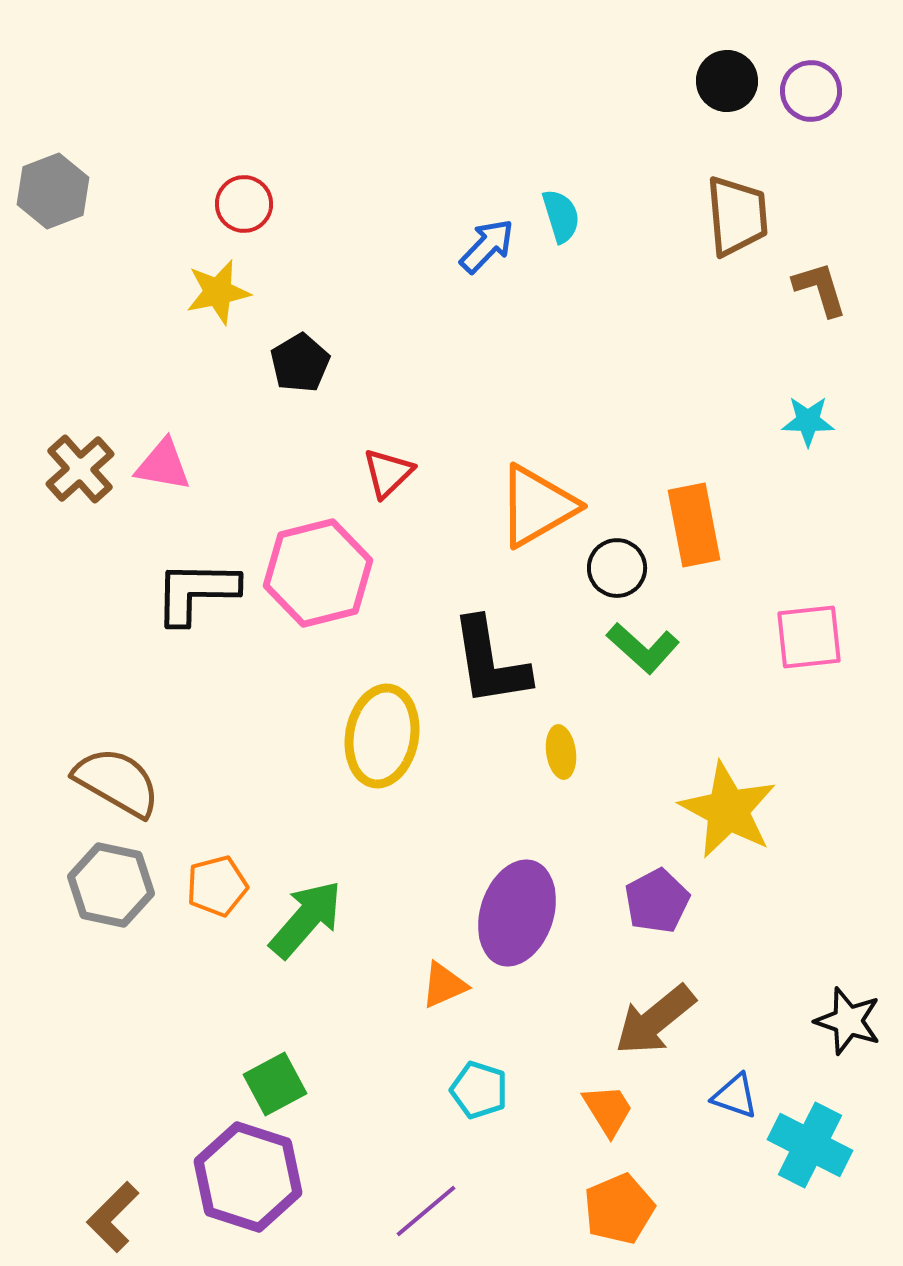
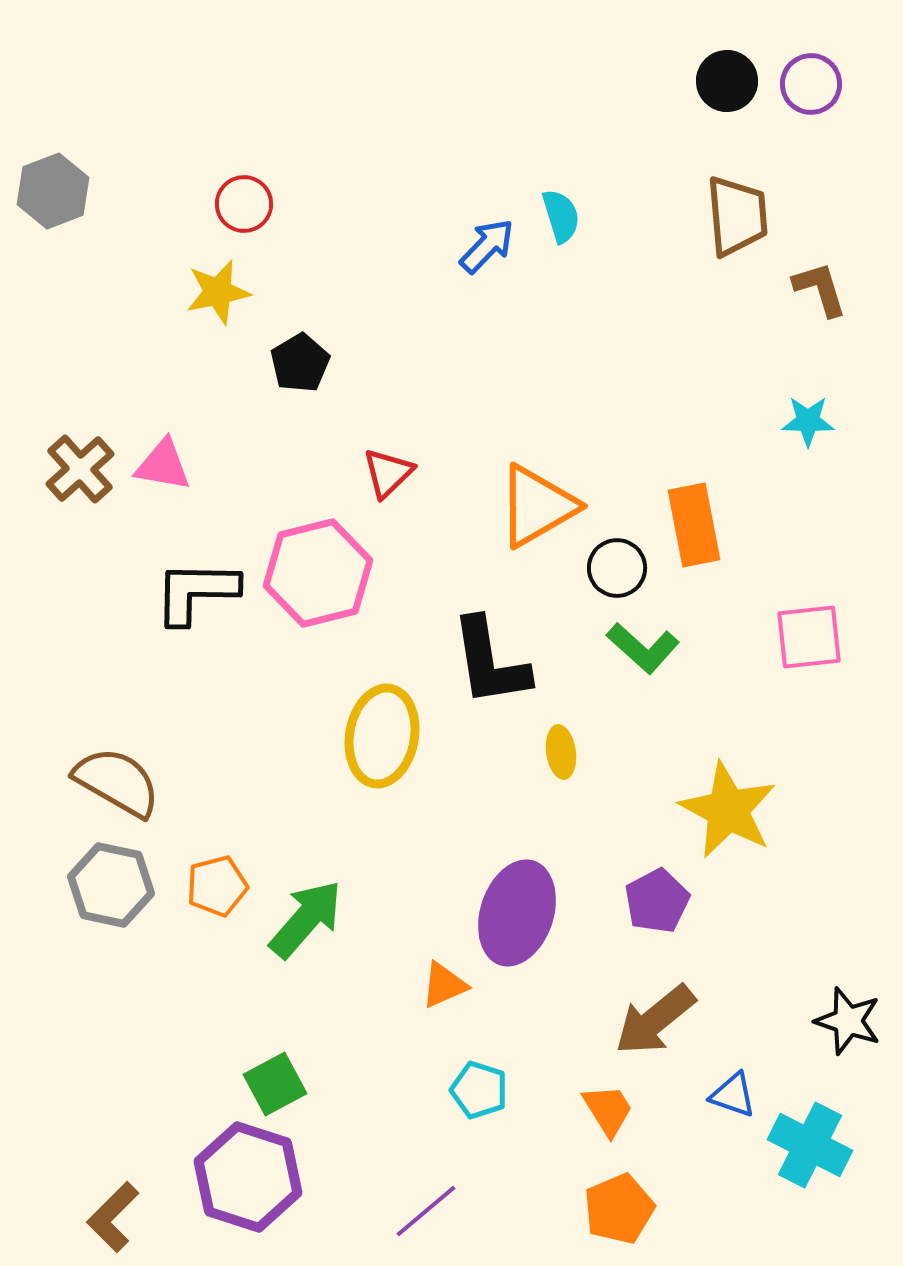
purple circle at (811, 91): moved 7 px up
blue triangle at (735, 1096): moved 2 px left, 1 px up
